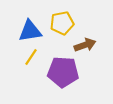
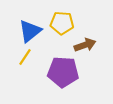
yellow pentagon: rotated 15 degrees clockwise
blue triangle: rotated 30 degrees counterclockwise
yellow line: moved 6 px left
